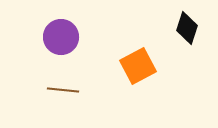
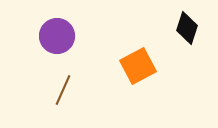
purple circle: moved 4 px left, 1 px up
brown line: rotated 72 degrees counterclockwise
